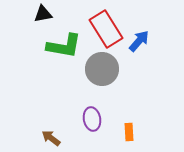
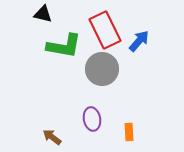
black triangle: rotated 24 degrees clockwise
red rectangle: moved 1 px left, 1 px down; rotated 6 degrees clockwise
brown arrow: moved 1 px right, 1 px up
